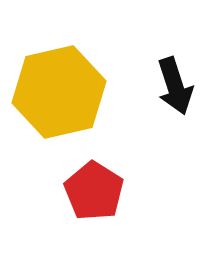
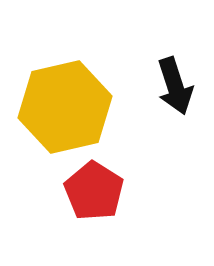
yellow hexagon: moved 6 px right, 15 px down
